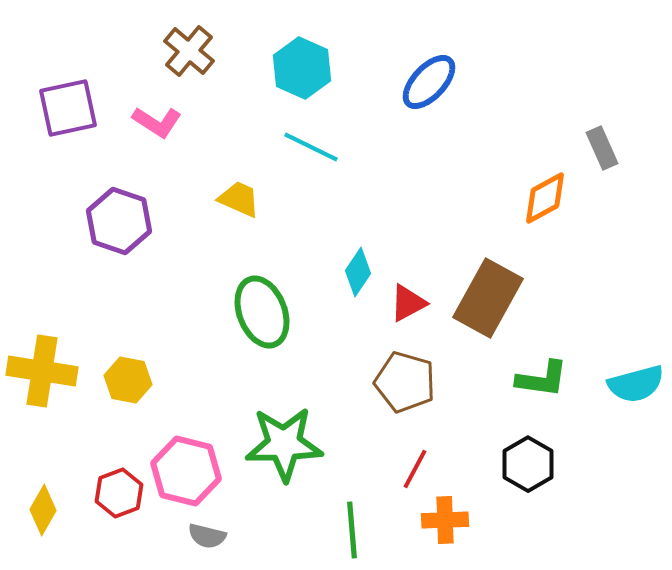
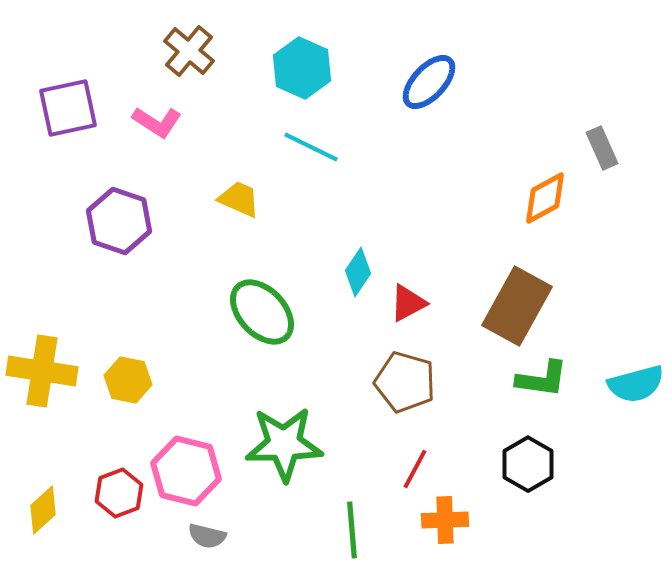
brown rectangle: moved 29 px right, 8 px down
green ellipse: rotated 22 degrees counterclockwise
yellow diamond: rotated 18 degrees clockwise
